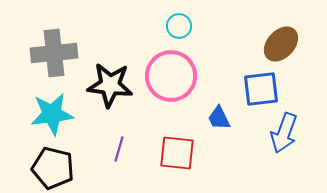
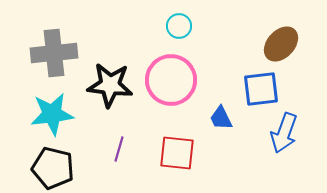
pink circle: moved 4 px down
blue trapezoid: moved 2 px right
